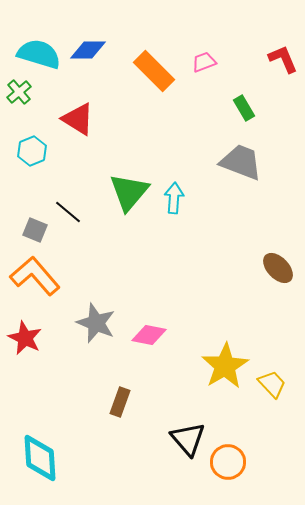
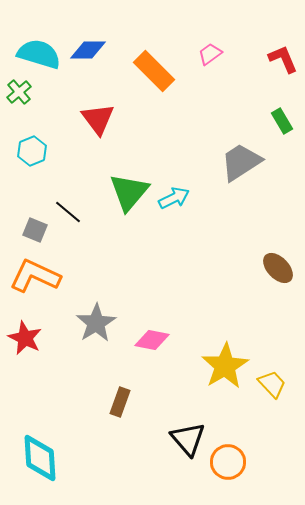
pink trapezoid: moved 6 px right, 8 px up; rotated 15 degrees counterclockwise
green rectangle: moved 38 px right, 13 px down
red triangle: moved 20 px right; rotated 21 degrees clockwise
gray trapezoid: rotated 54 degrees counterclockwise
cyan arrow: rotated 60 degrees clockwise
orange L-shape: rotated 24 degrees counterclockwise
gray star: rotated 18 degrees clockwise
pink diamond: moved 3 px right, 5 px down
